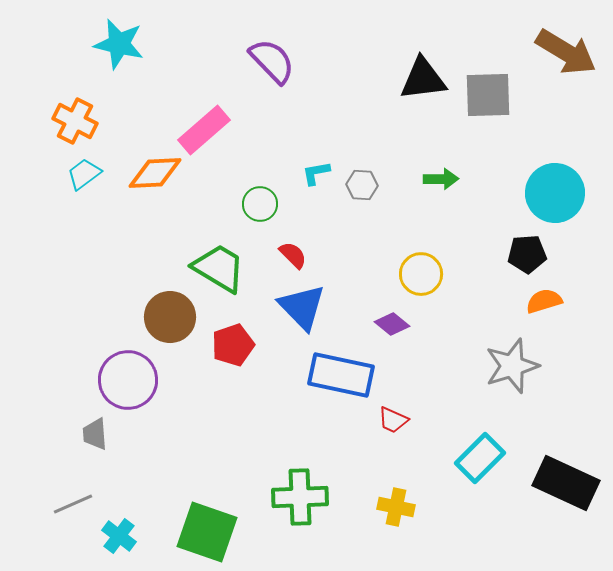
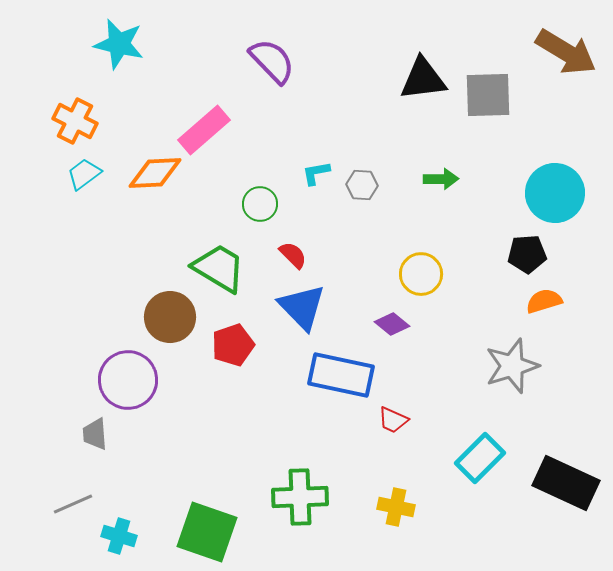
cyan cross: rotated 20 degrees counterclockwise
